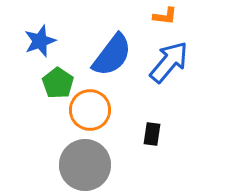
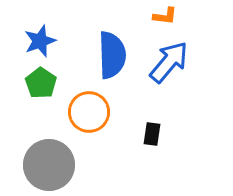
blue semicircle: rotated 39 degrees counterclockwise
green pentagon: moved 17 px left
orange circle: moved 1 px left, 2 px down
gray circle: moved 36 px left
